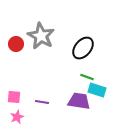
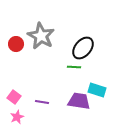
green line: moved 13 px left, 10 px up; rotated 16 degrees counterclockwise
pink square: rotated 32 degrees clockwise
